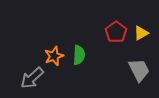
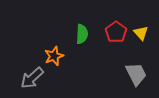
yellow triangle: rotated 42 degrees counterclockwise
green semicircle: moved 3 px right, 21 px up
gray trapezoid: moved 3 px left, 4 px down
